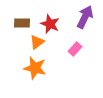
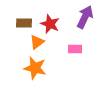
brown rectangle: moved 2 px right
pink rectangle: rotated 48 degrees clockwise
